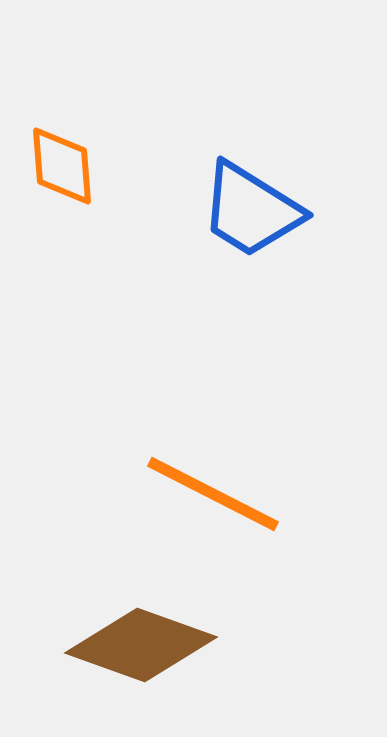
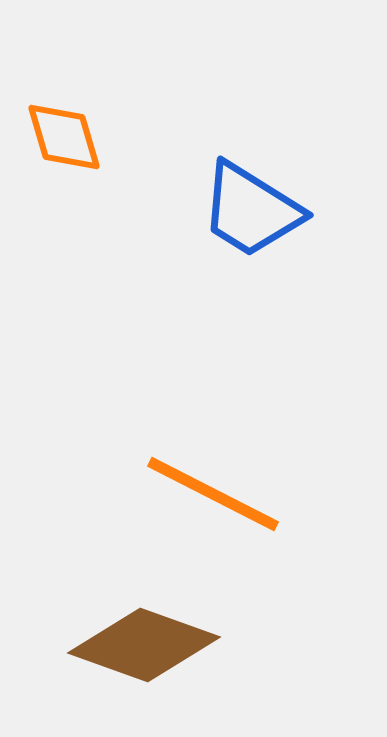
orange diamond: moved 2 px right, 29 px up; rotated 12 degrees counterclockwise
brown diamond: moved 3 px right
